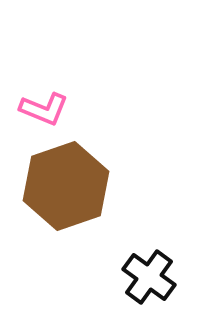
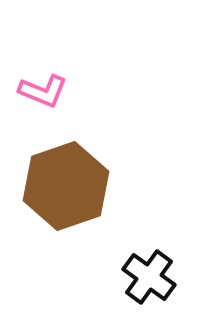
pink L-shape: moved 1 px left, 18 px up
